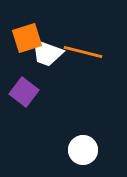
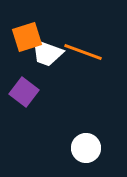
orange square: moved 1 px up
orange line: rotated 6 degrees clockwise
white circle: moved 3 px right, 2 px up
